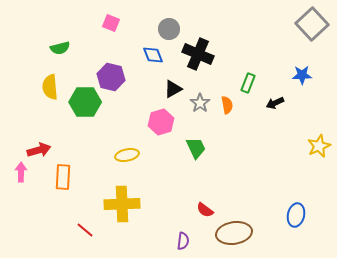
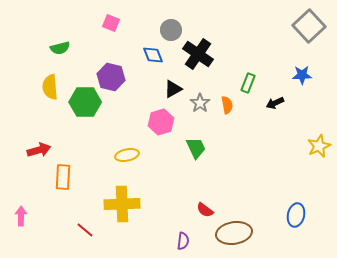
gray square: moved 3 px left, 2 px down
gray circle: moved 2 px right, 1 px down
black cross: rotated 12 degrees clockwise
pink arrow: moved 44 px down
